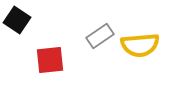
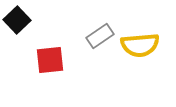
black square: rotated 12 degrees clockwise
